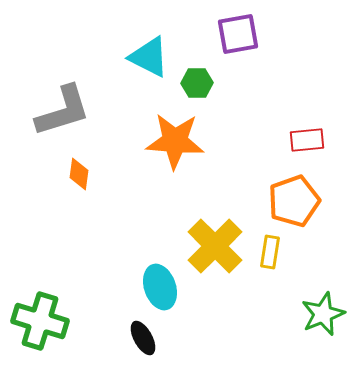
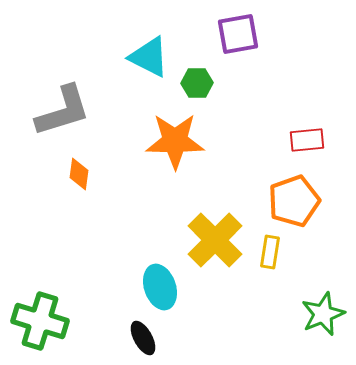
orange star: rotated 4 degrees counterclockwise
yellow cross: moved 6 px up
